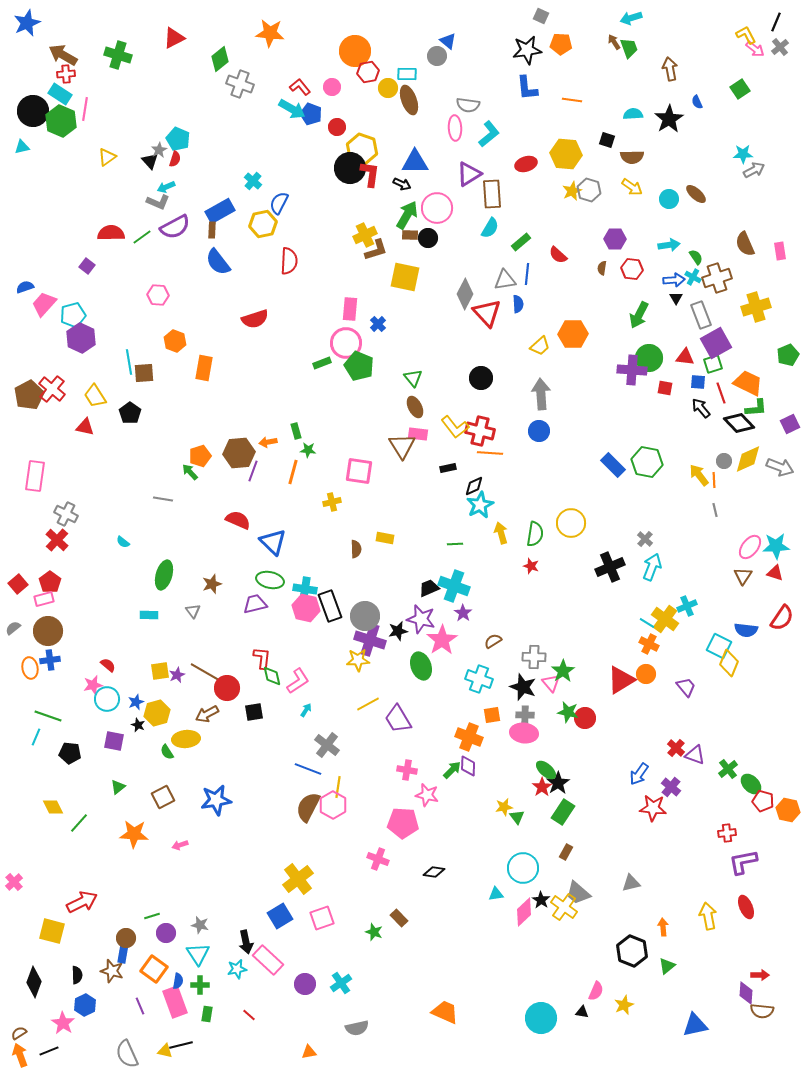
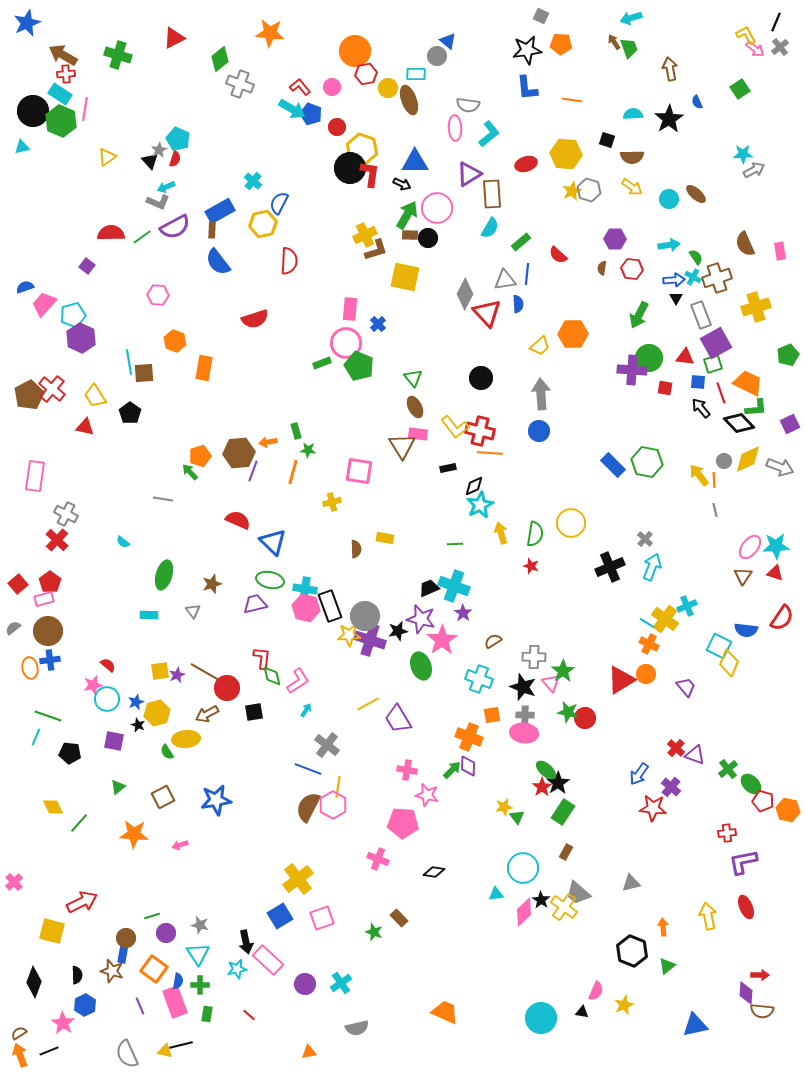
red hexagon at (368, 72): moved 2 px left, 2 px down
cyan rectangle at (407, 74): moved 9 px right
yellow star at (358, 660): moved 9 px left, 25 px up
